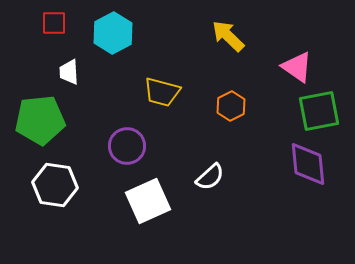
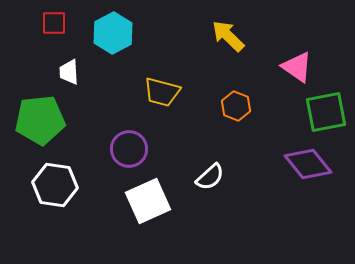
orange hexagon: moved 5 px right; rotated 12 degrees counterclockwise
green square: moved 7 px right, 1 px down
purple circle: moved 2 px right, 3 px down
purple diamond: rotated 33 degrees counterclockwise
